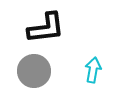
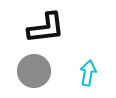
cyan arrow: moved 5 px left, 3 px down
